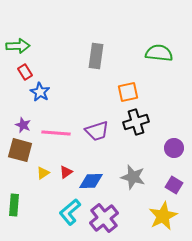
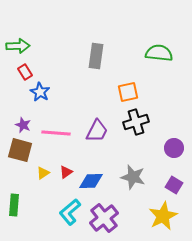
purple trapezoid: rotated 45 degrees counterclockwise
